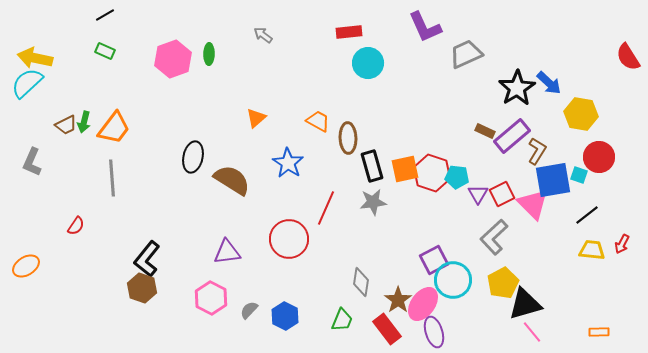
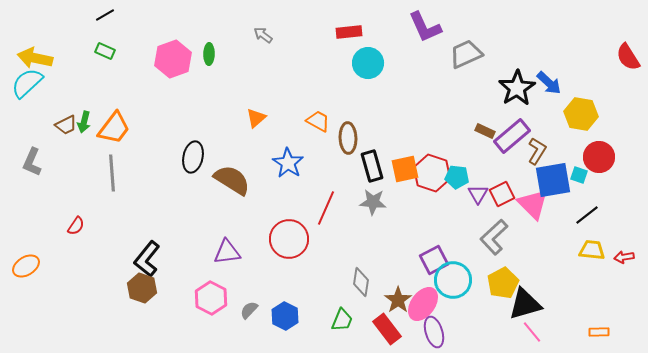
gray line at (112, 178): moved 5 px up
gray star at (373, 202): rotated 12 degrees clockwise
red arrow at (622, 244): moved 2 px right, 13 px down; rotated 54 degrees clockwise
